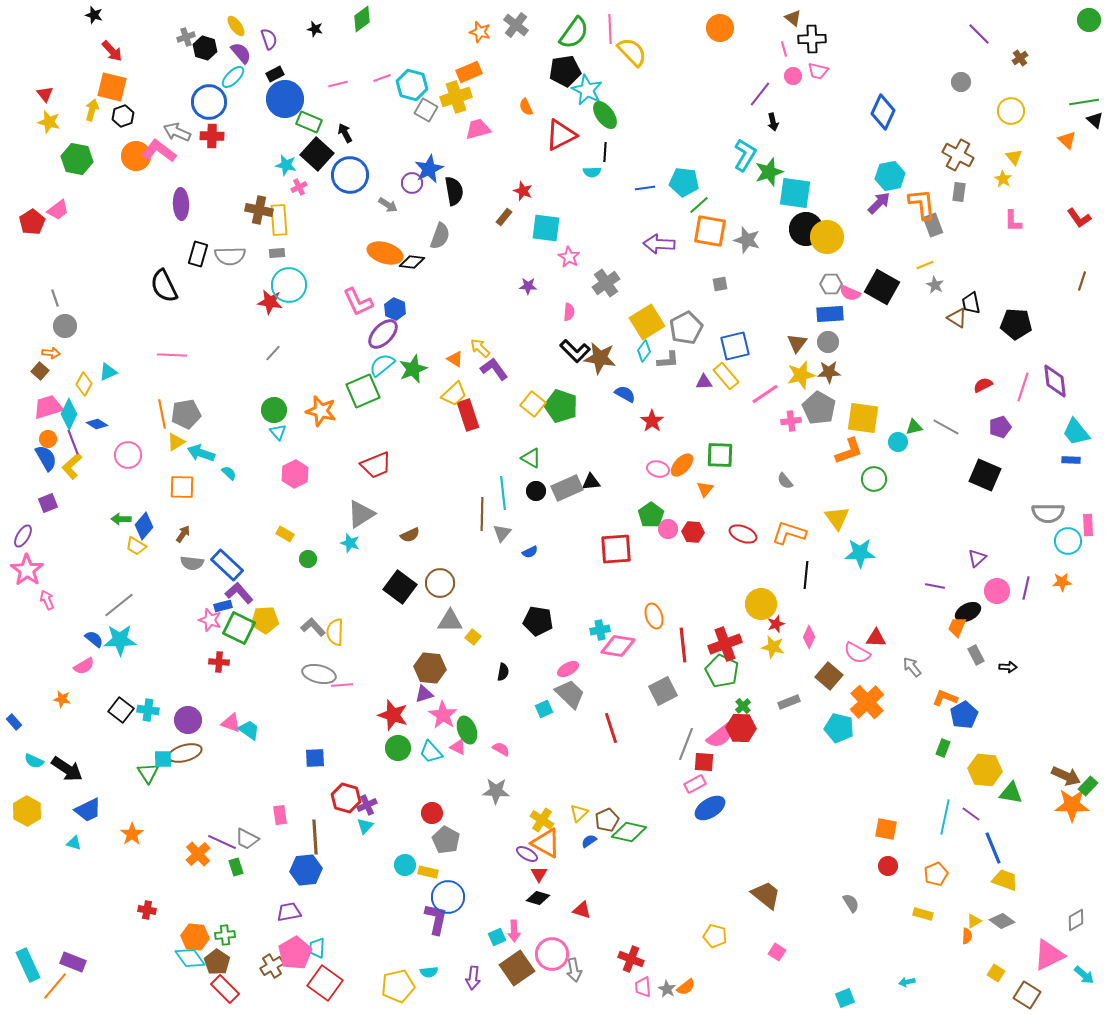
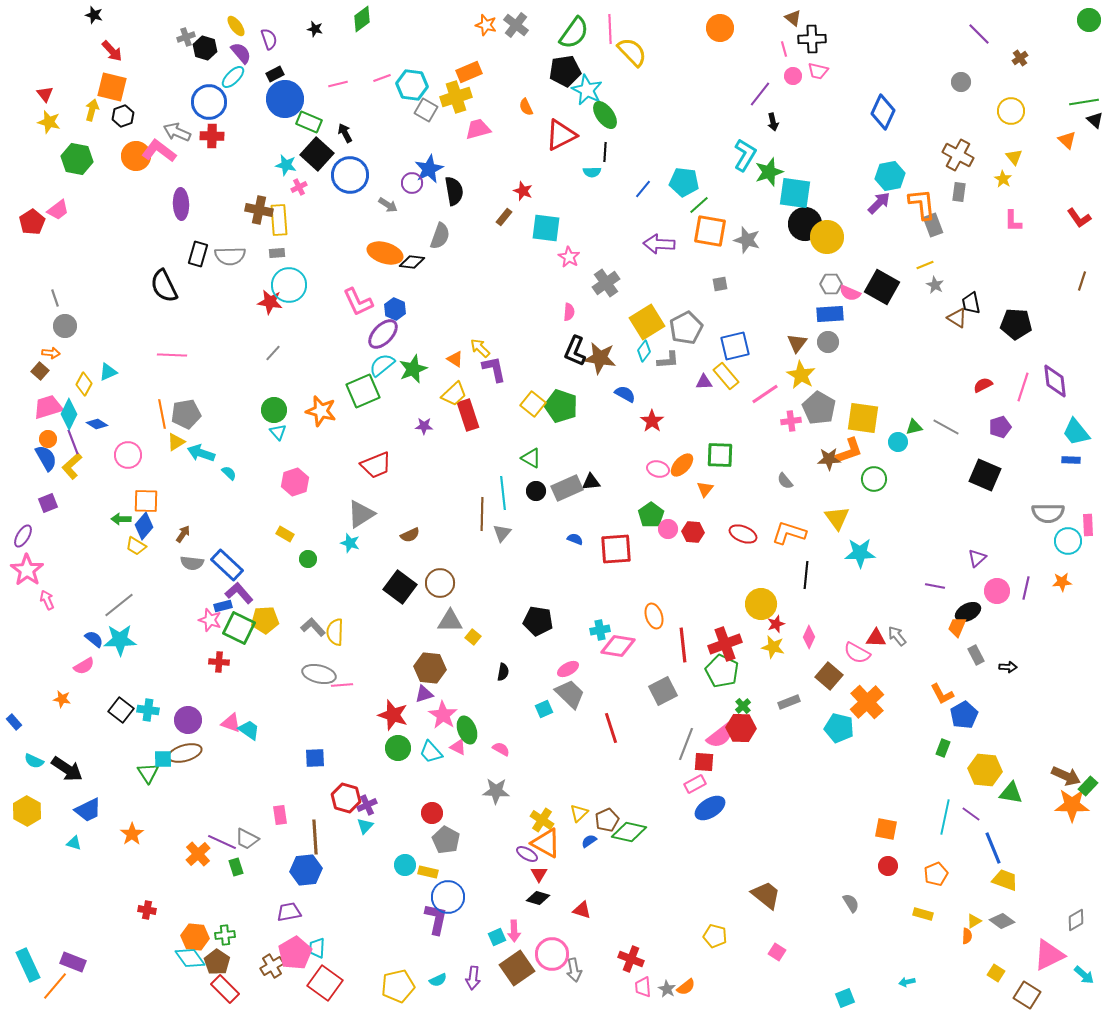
orange star at (480, 32): moved 6 px right, 7 px up
cyan hexagon at (412, 85): rotated 8 degrees counterclockwise
blue line at (645, 188): moved 2 px left, 1 px down; rotated 42 degrees counterclockwise
black circle at (806, 229): moved 1 px left, 5 px up
purple star at (528, 286): moved 104 px left, 140 px down
black L-shape at (575, 351): rotated 68 degrees clockwise
purple L-shape at (494, 369): rotated 24 degrees clockwise
brown star at (829, 372): moved 87 px down
yellow star at (801, 375): rotated 28 degrees counterclockwise
pink hexagon at (295, 474): moved 8 px down; rotated 8 degrees clockwise
orange square at (182, 487): moved 36 px left, 14 px down
blue semicircle at (530, 552): moved 45 px right, 13 px up; rotated 133 degrees counterclockwise
gray arrow at (912, 667): moved 15 px left, 31 px up
orange L-shape at (945, 698): moved 3 px left, 4 px up; rotated 140 degrees counterclockwise
cyan semicircle at (429, 972): moved 9 px right, 8 px down; rotated 18 degrees counterclockwise
